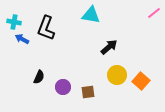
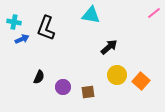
blue arrow: rotated 128 degrees clockwise
